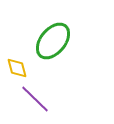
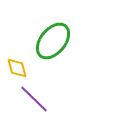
purple line: moved 1 px left
